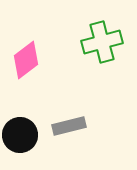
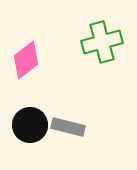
gray rectangle: moved 1 px left, 1 px down; rotated 28 degrees clockwise
black circle: moved 10 px right, 10 px up
